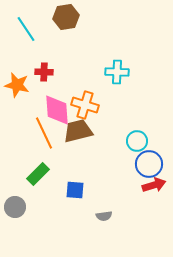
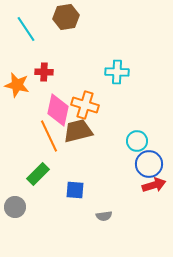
pink diamond: moved 1 px right; rotated 16 degrees clockwise
orange line: moved 5 px right, 3 px down
